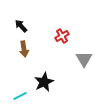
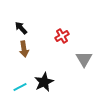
black arrow: moved 2 px down
cyan line: moved 9 px up
